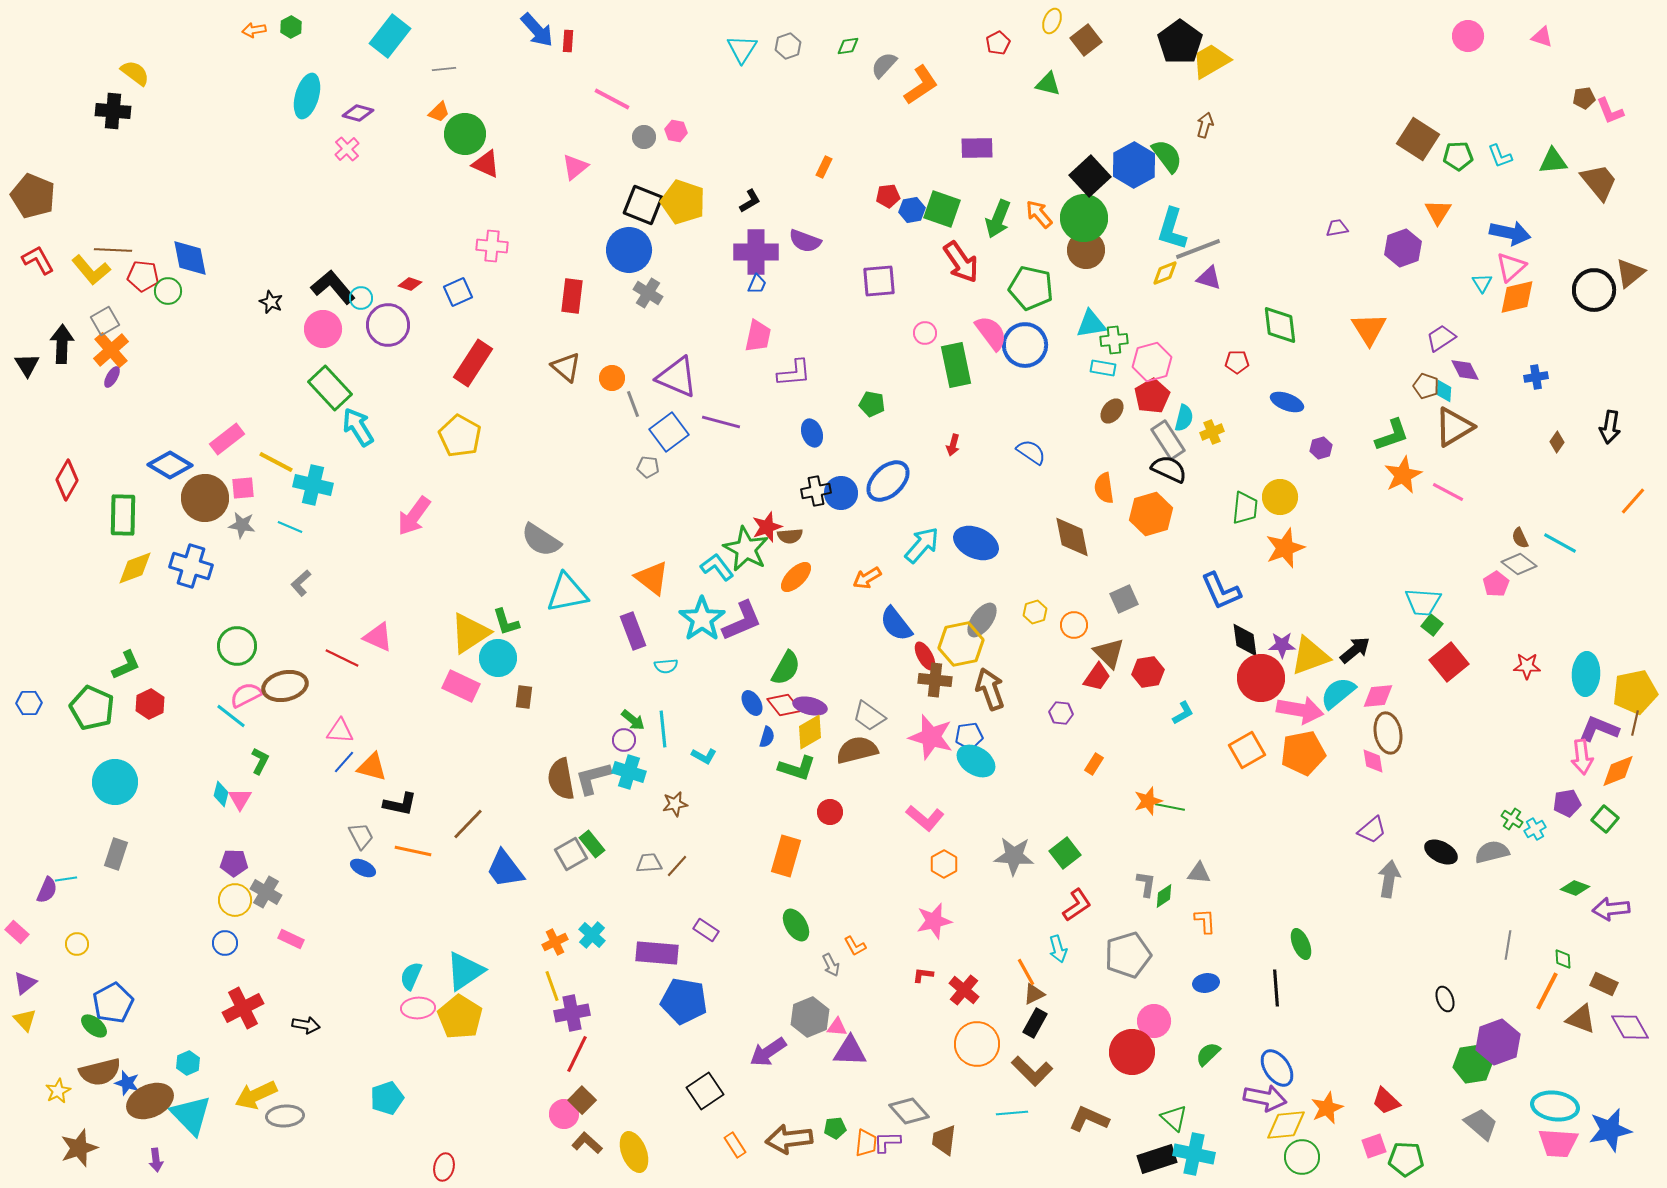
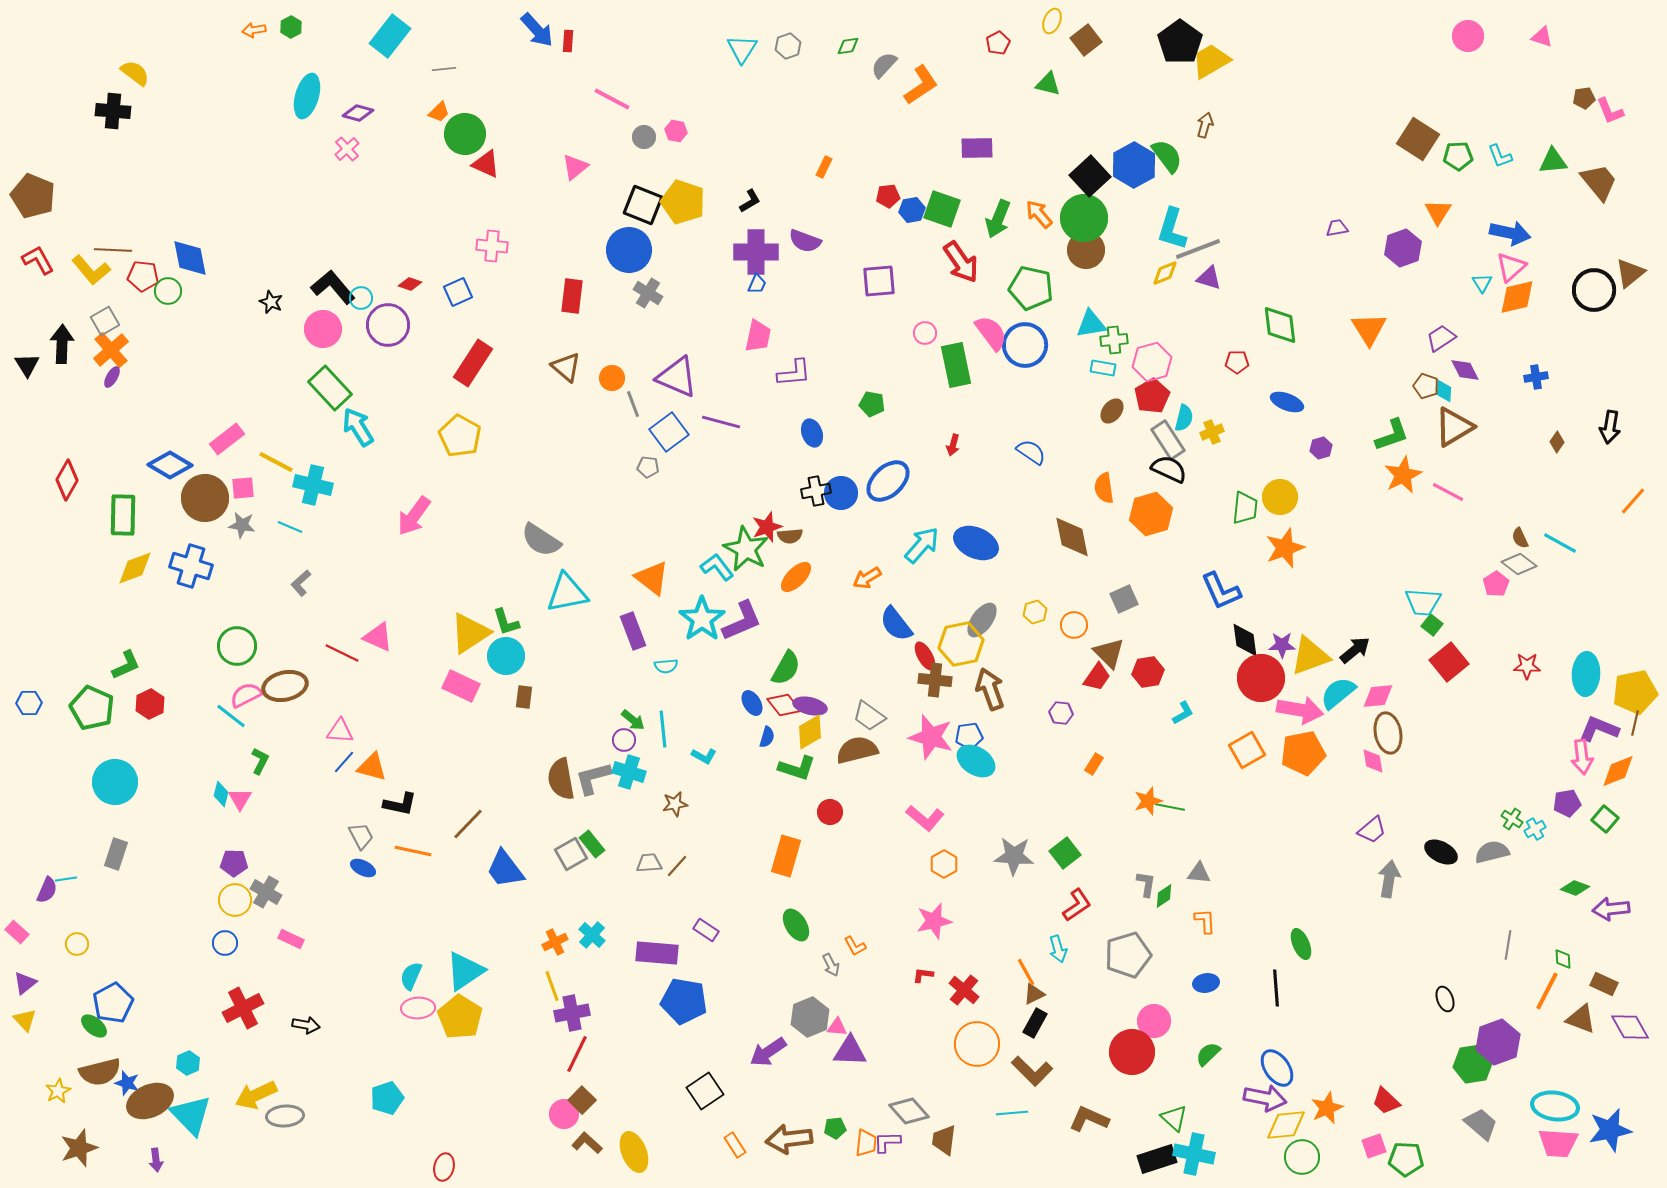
red line at (342, 658): moved 5 px up
cyan circle at (498, 658): moved 8 px right, 2 px up
